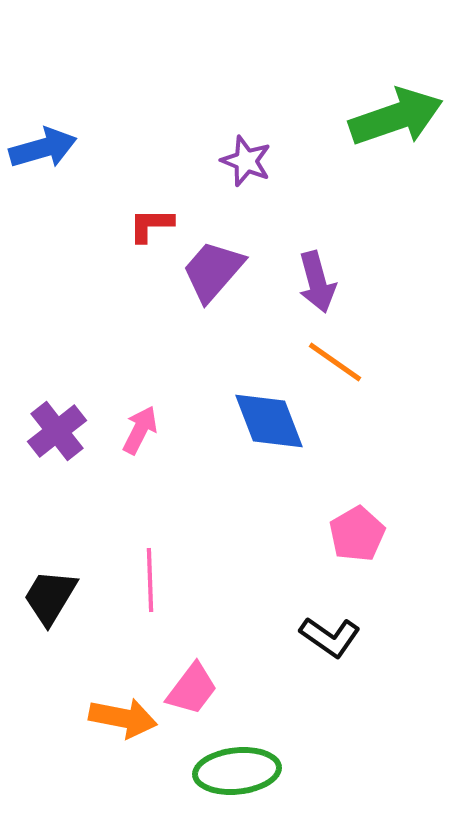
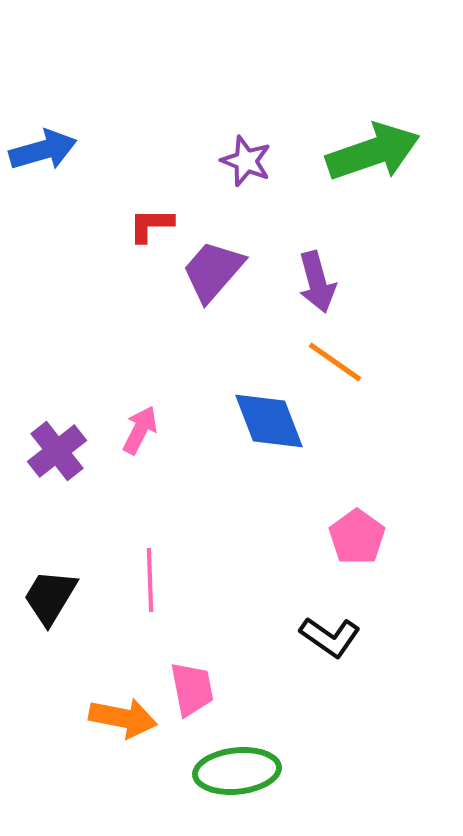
green arrow: moved 23 px left, 35 px down
blue arrow: moved 2 px down
purple cross: moved 20 px down
pink pentagon: moved 3 px down; rotated 6 degrees counterclockwise
pink trapezoid: rotated 48 degrees counterclockwise
